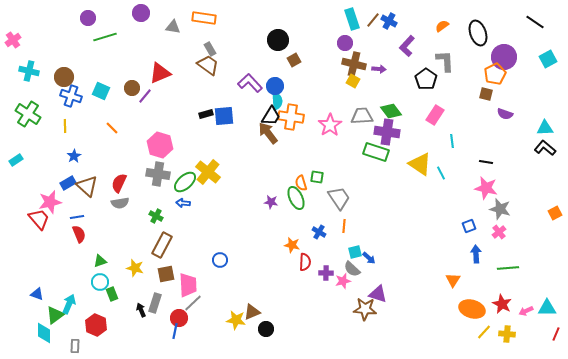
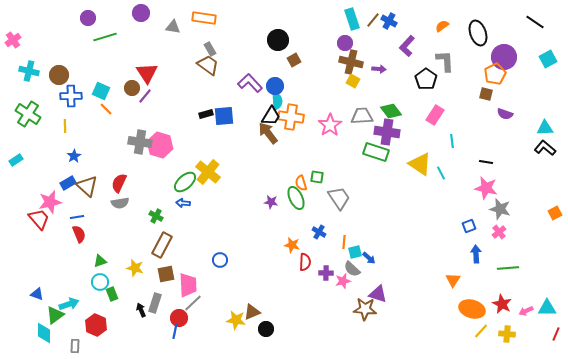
brown cross at (354, 64): moved 3 px left, 2 px up
red triangle at (160, 73): moved 13 px left; rotated 40 degrees counterclockwise
brown circle at (64, 77): moved 5 px left, 2 px up
blue cross at (71, 96): rotated 20 degrees counterclockwise
orange line at (112, 128): moved 6 px left, 19 px up
gray cross at (158, 174): moved 18 px left, 32 px up
orange line at (344, 226): moved 16 px down
cyan arrow at (69, 304): rotated 48 degrees clockwise
yellow line at (484, 332): moved 3 px left, 1 px up
